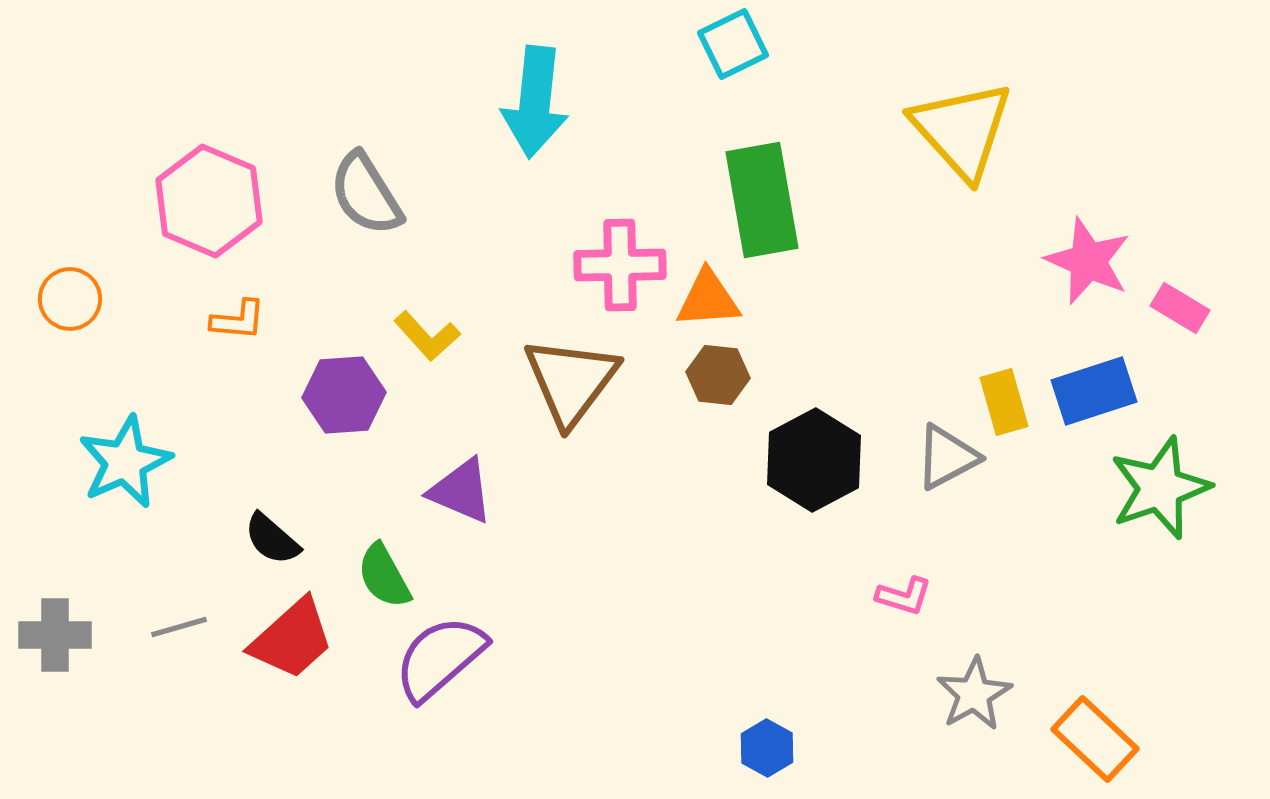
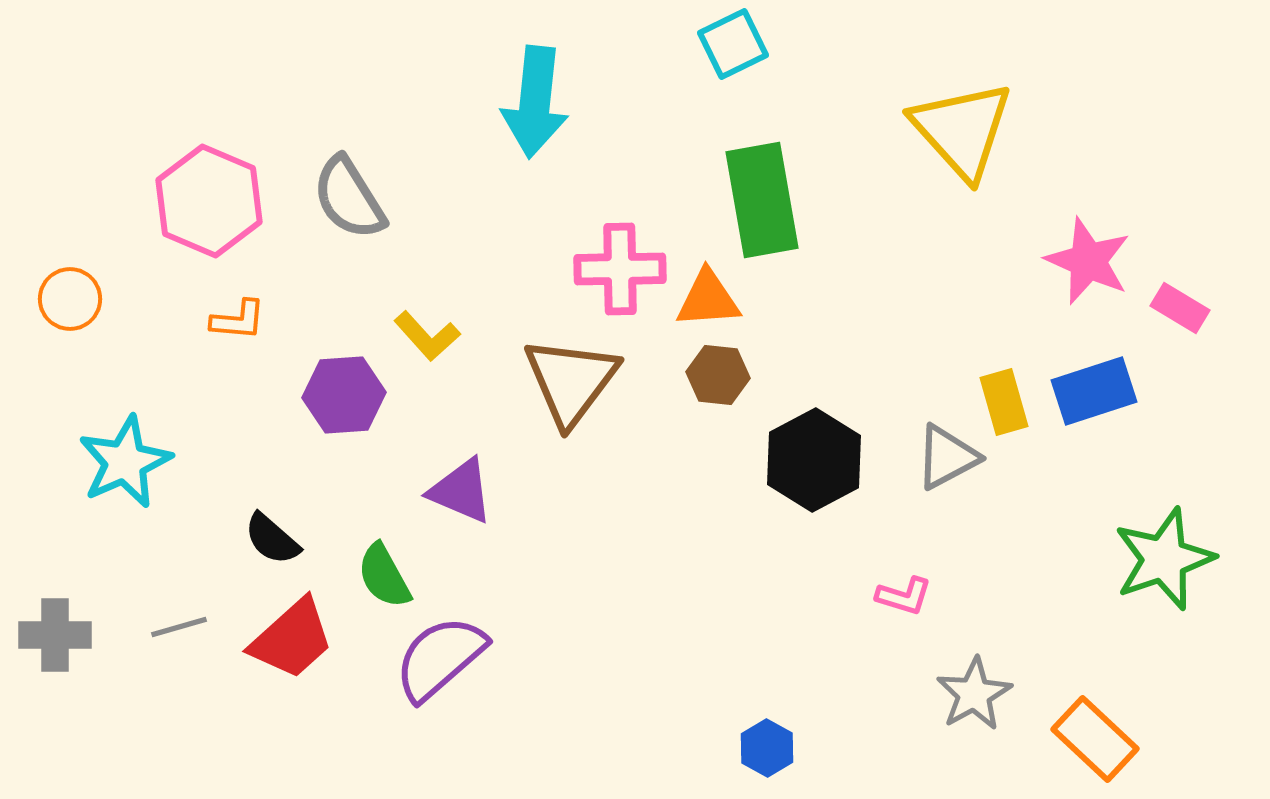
gray semicircle: moved 17 px left, 4 px down
pink cross: moved 4 px down
green star: moved 4 px right, 71 px down
